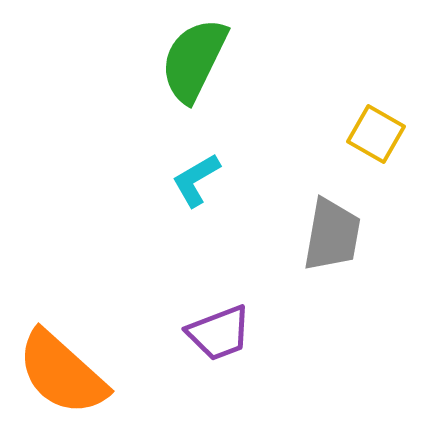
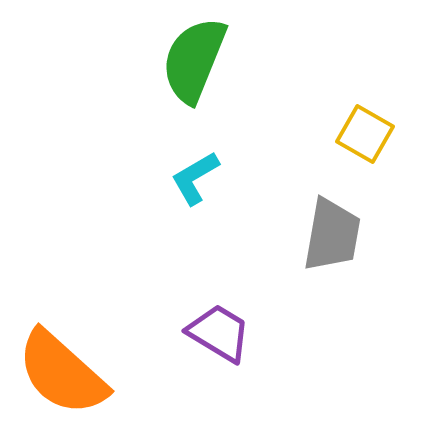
green semicircle: rotated 4 degrees counterclockwise
yellow square: moved 11 px left
cyan L-shape: moved 1 px left, 2 px up
purple trapezoid: rotated 128 degrees counterclockwise
